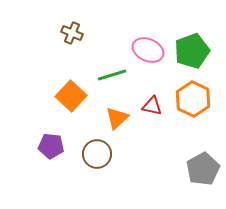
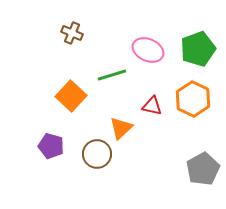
green pentagon: moved 6 px right, 2 px up
orange triangle: moved 4 px right, 10 px down
purple pentagon: rotated 10 degrees clockwise
